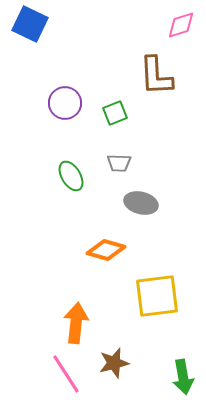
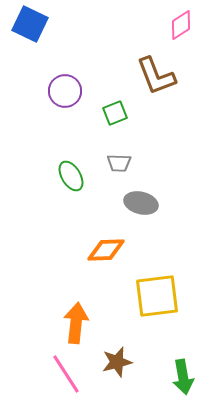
pink diamond: rotated 16 degrees counterclockwise
brown L-shape: rotated 18 degrees counterclockwise
purple circle: moved 12 px up
orange diamond: rotated 18 degrees counterclockwise
brown star: moved 3 px right, 1 px up
